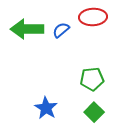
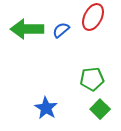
red ellipse: rotated 60 degrees counterclockwise
green square: moved 6 px right, 3 px up
